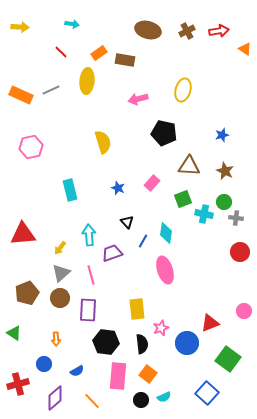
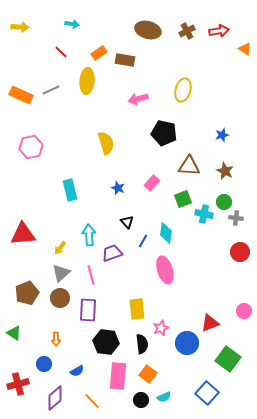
yellow semicircle at (103, 142): moved 3 px right, 1 px down
